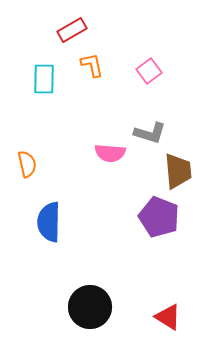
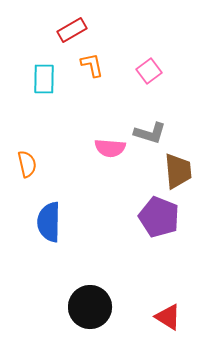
pink semicircle: moved 5 px up
